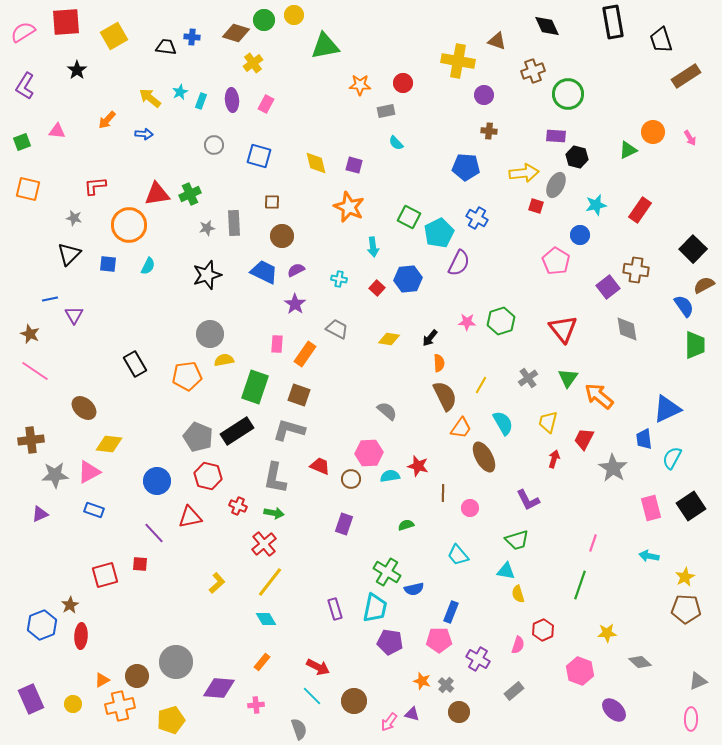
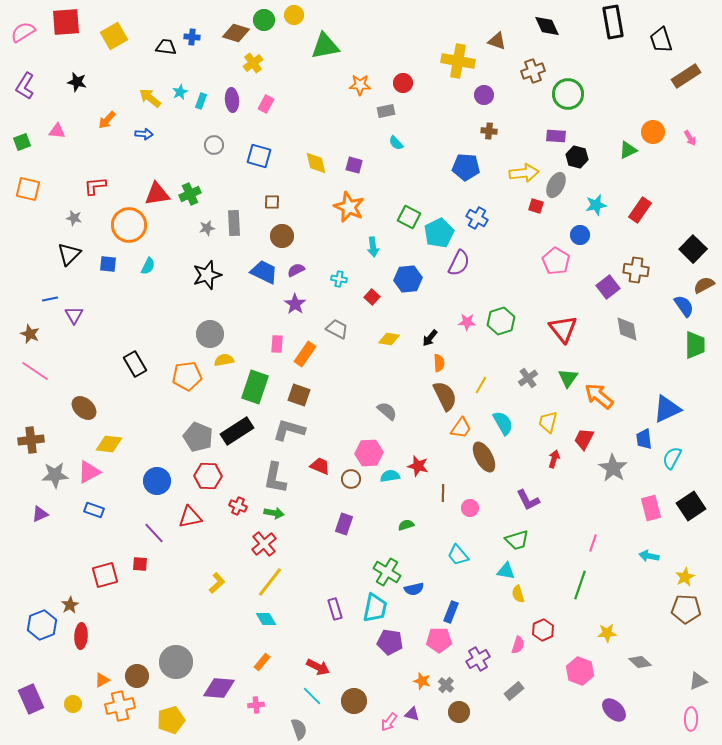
black star at (77, 70): moved 12 px down; rotated 24 degrees counterclockwise
red square at (377, 288): moved 5 px left, 9 px down
red hexagon at (208, 476): rotated 12 degrees counterclockwise
purple cross at (478, 659): rotated 30 degrees clockwise
